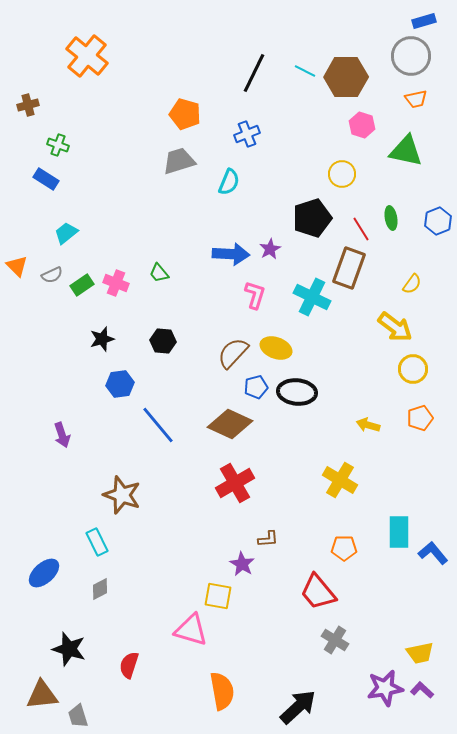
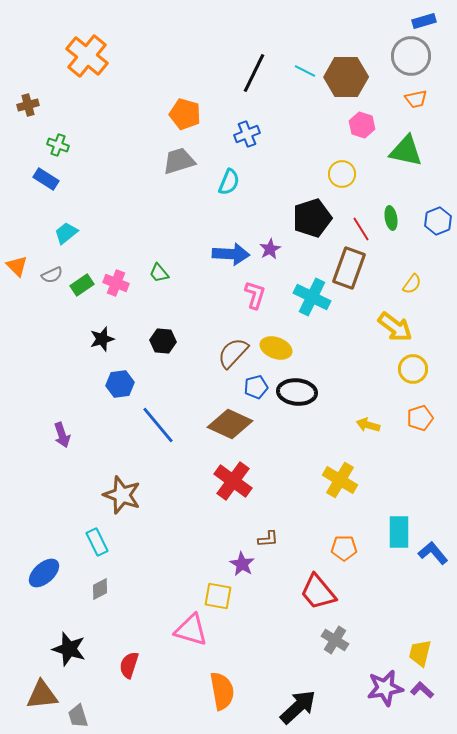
red cross at (235, 483): moved 2 px left, 2 px up; rotated 24 degrees counterclockwise
yellow trapezoid at (420, 653): rotated 116 degrees clockwise
